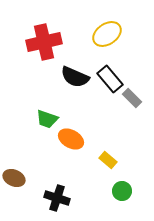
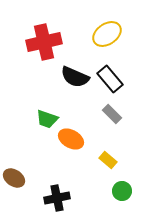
gray rectangle: moved 20 px left, 16 px down
brown ellipse: rotated 10 degrees clockwise
black cross: rotated 30 degrees counterclockwise
